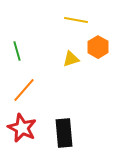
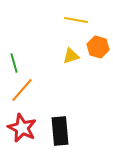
orange hexagon: rotated 15 degrees counterclockwise
green line: moved 3 px left, 12 px down
yellow triangle: moved 3 px up
orange line: moved 2 px left
black rectangle: moved 4 px left, 2 px up
